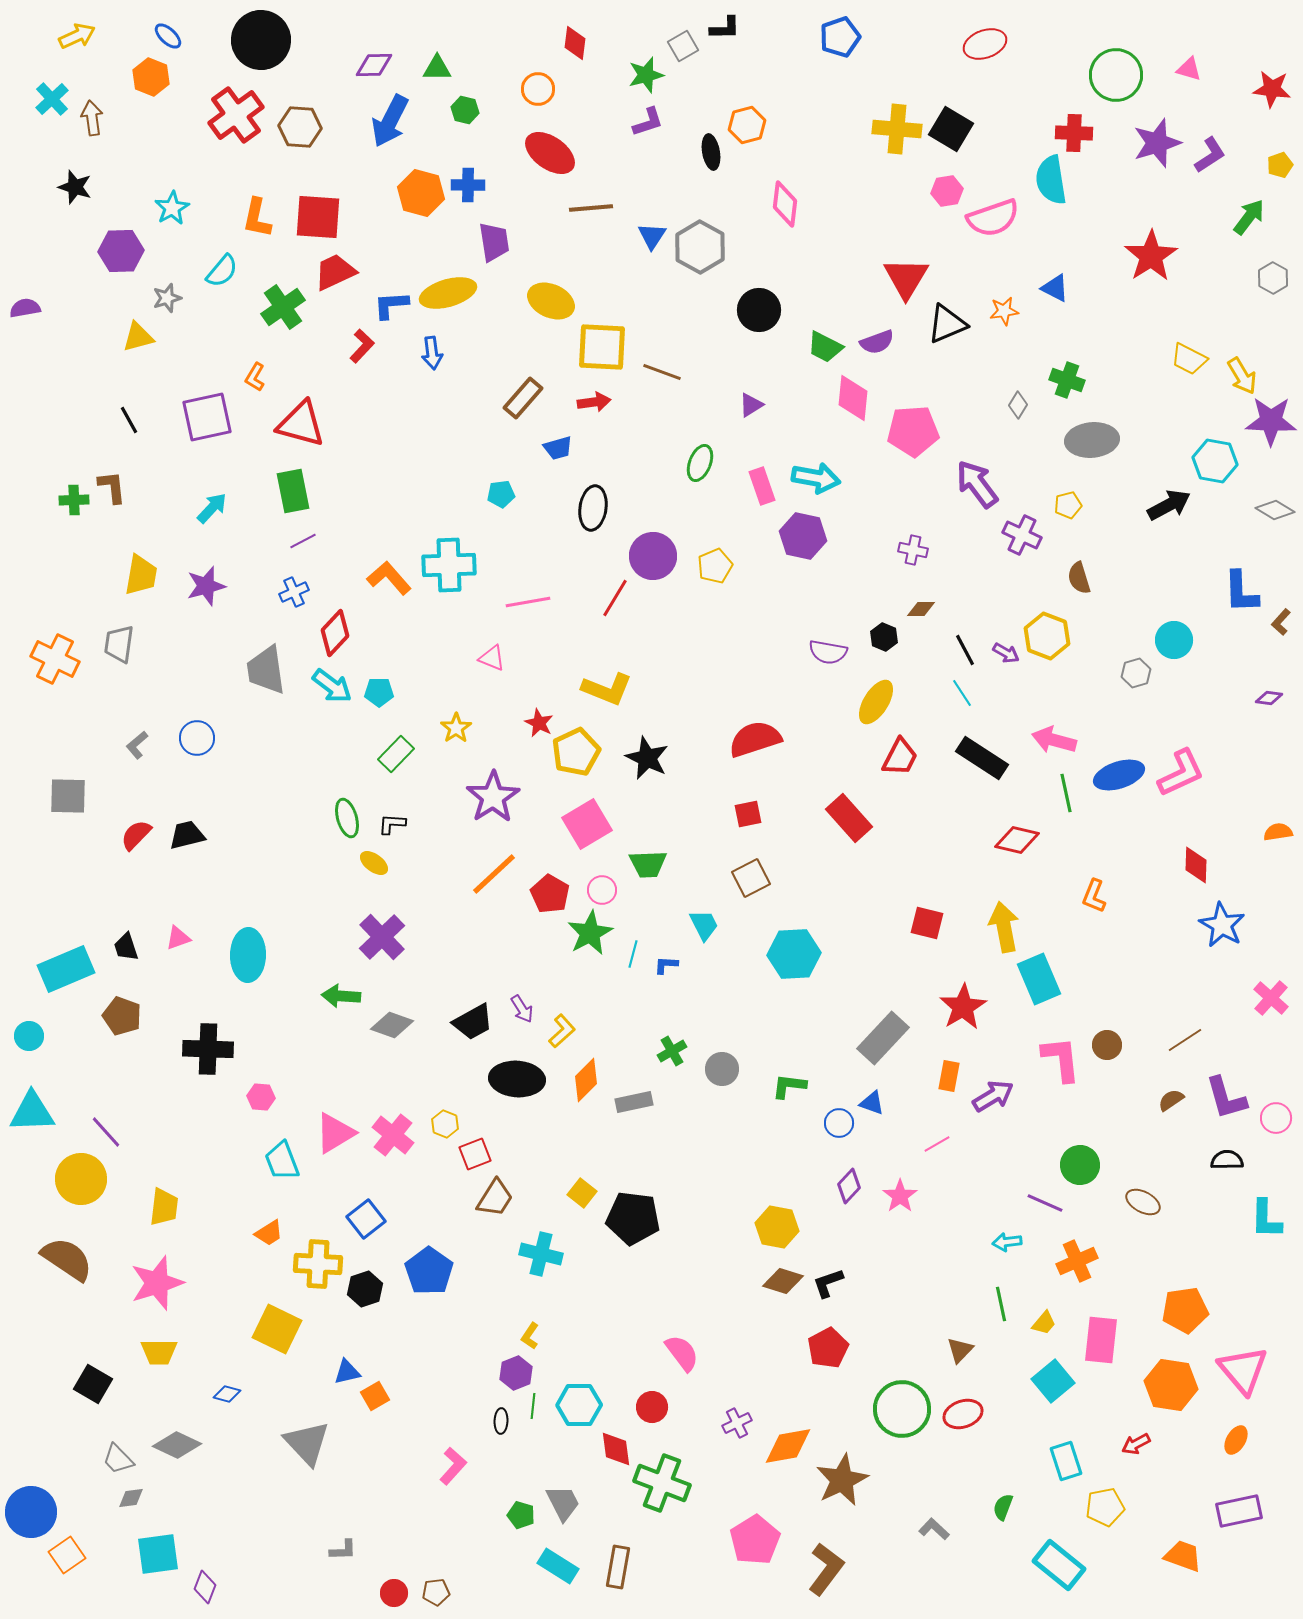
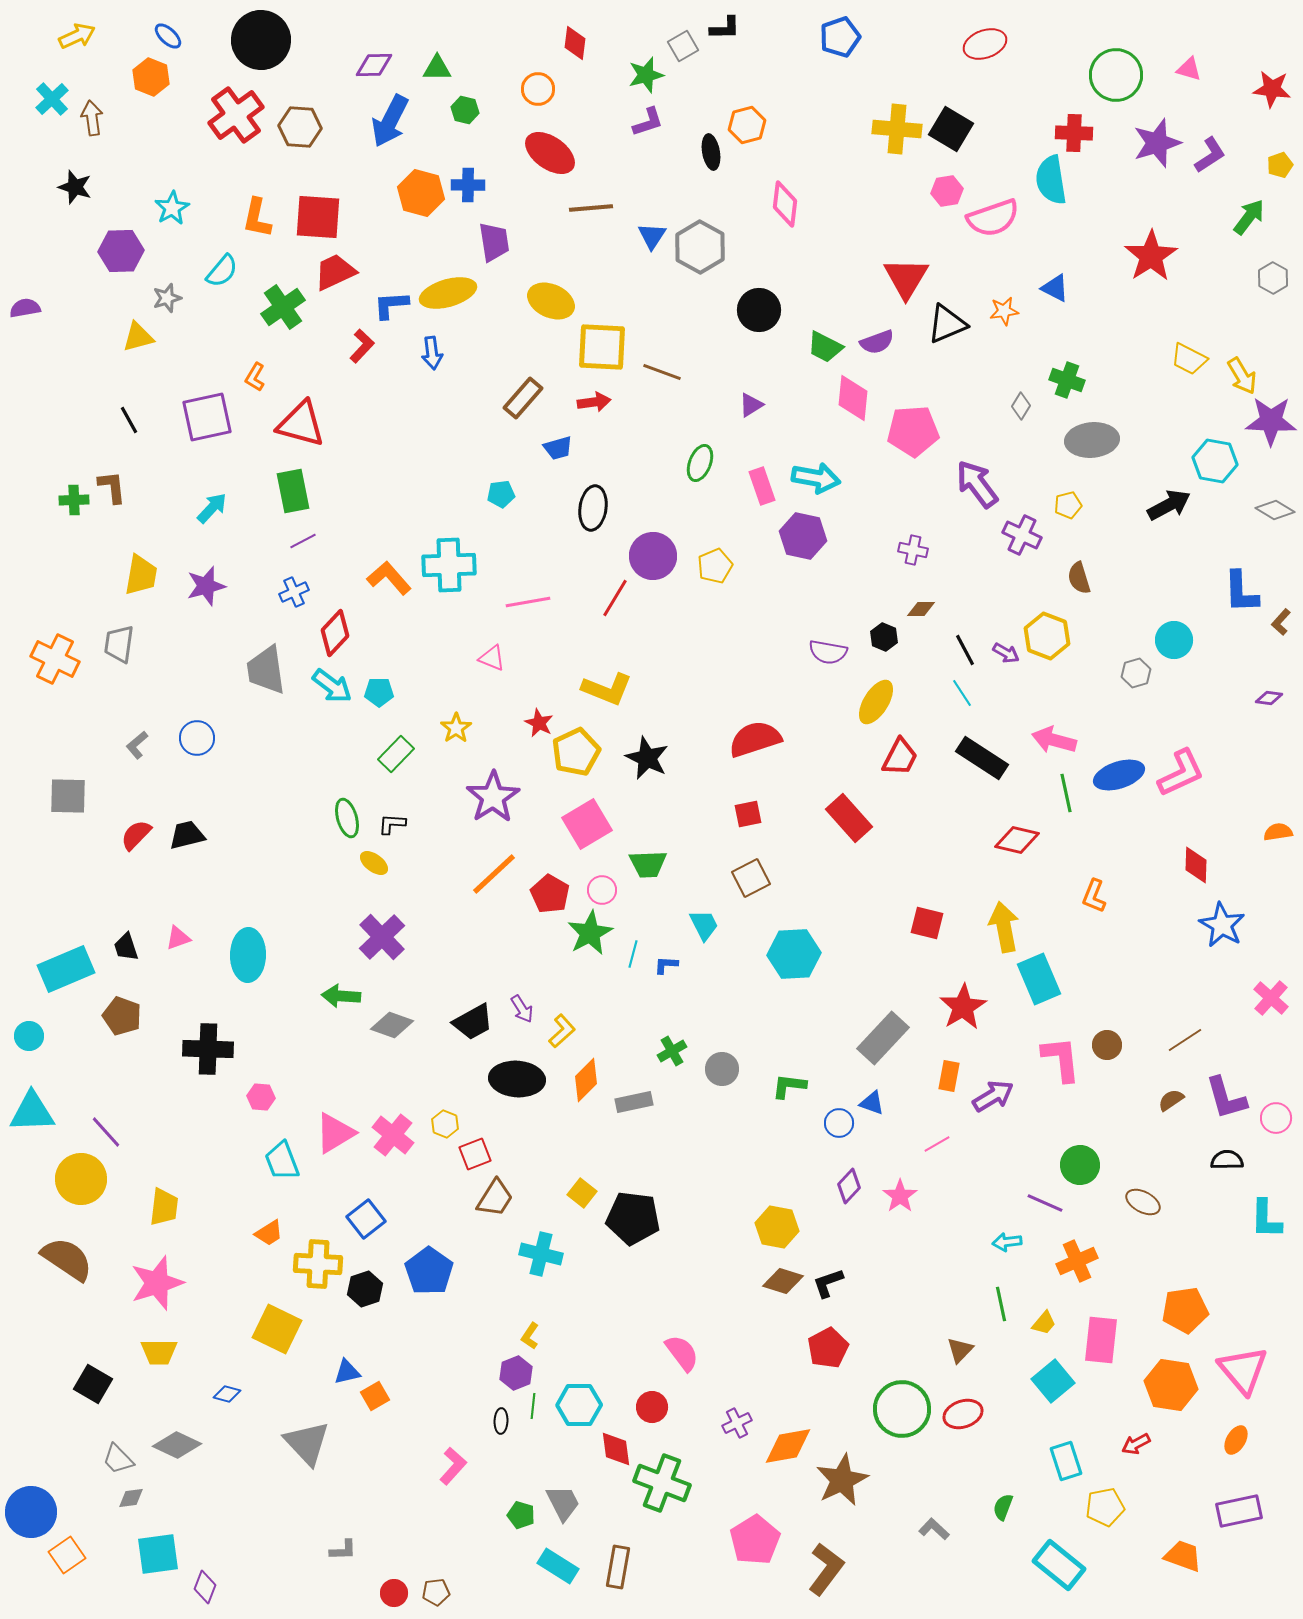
gray diamond at (1018, 405): moved 3 px right, 1 px down
